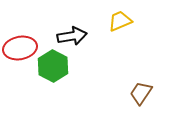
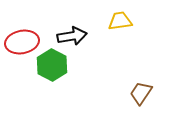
yellow trapezoid: rotated 15 degrees clockwise
red ellipse: moved 2 px right, 6 px up
green hexagon: moved 1 px left, 1 px up
